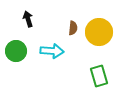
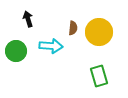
cyan arrow: moved 1 px left, 5 px up
